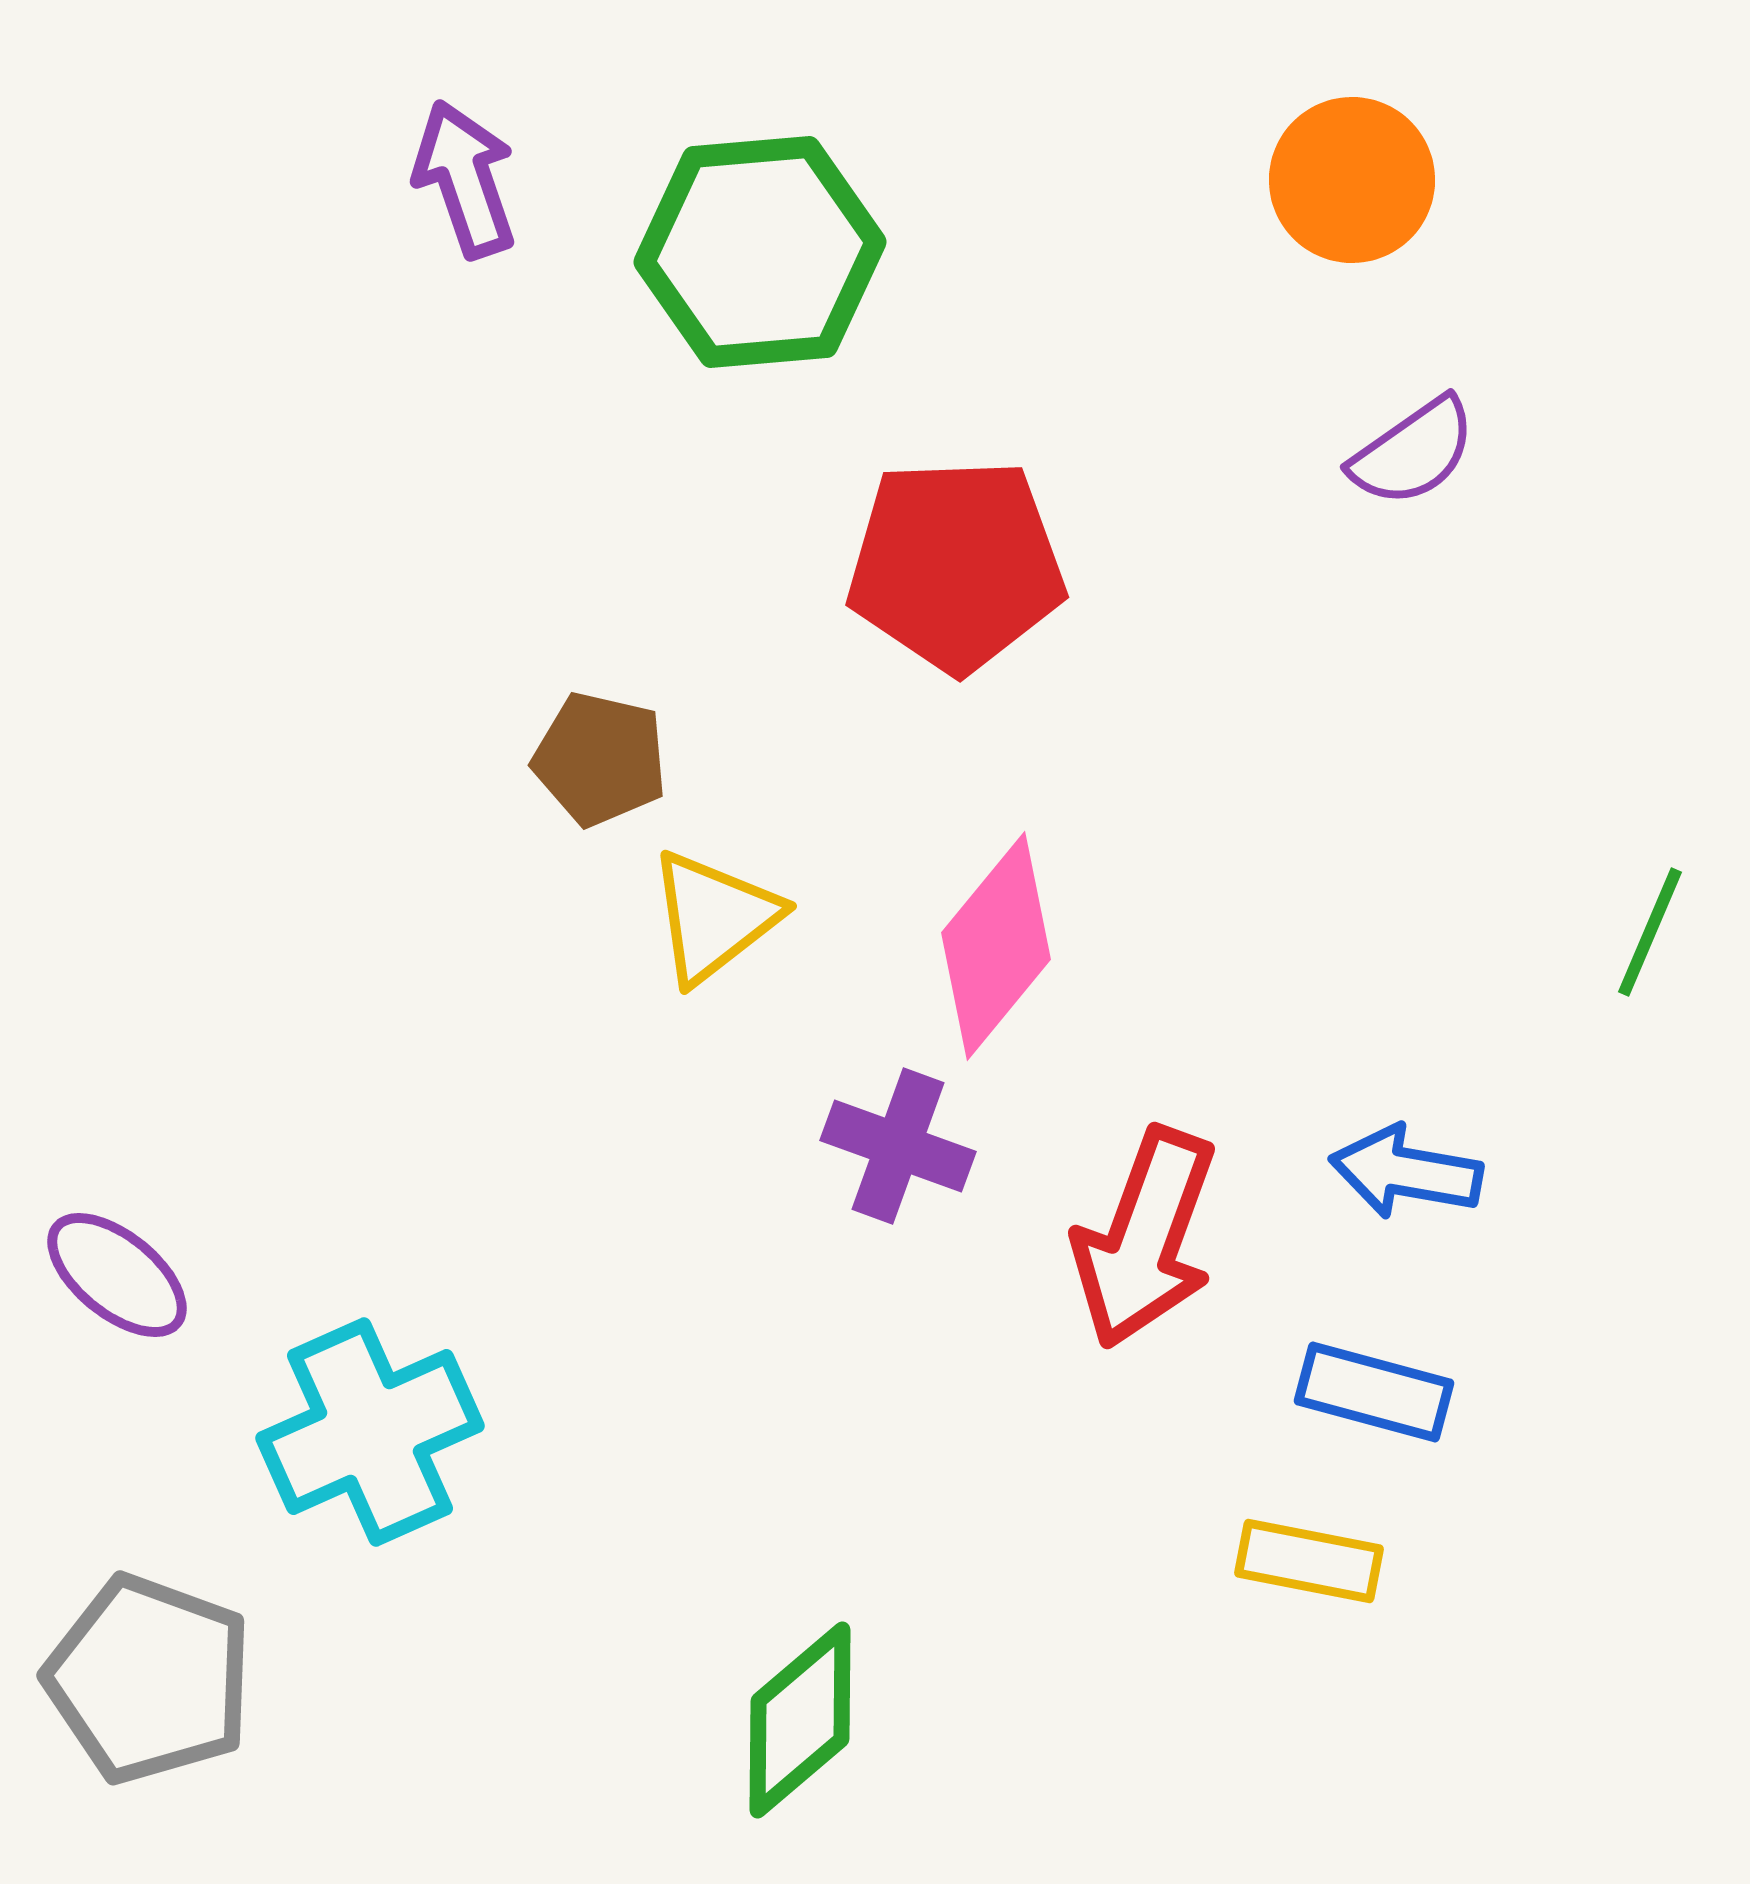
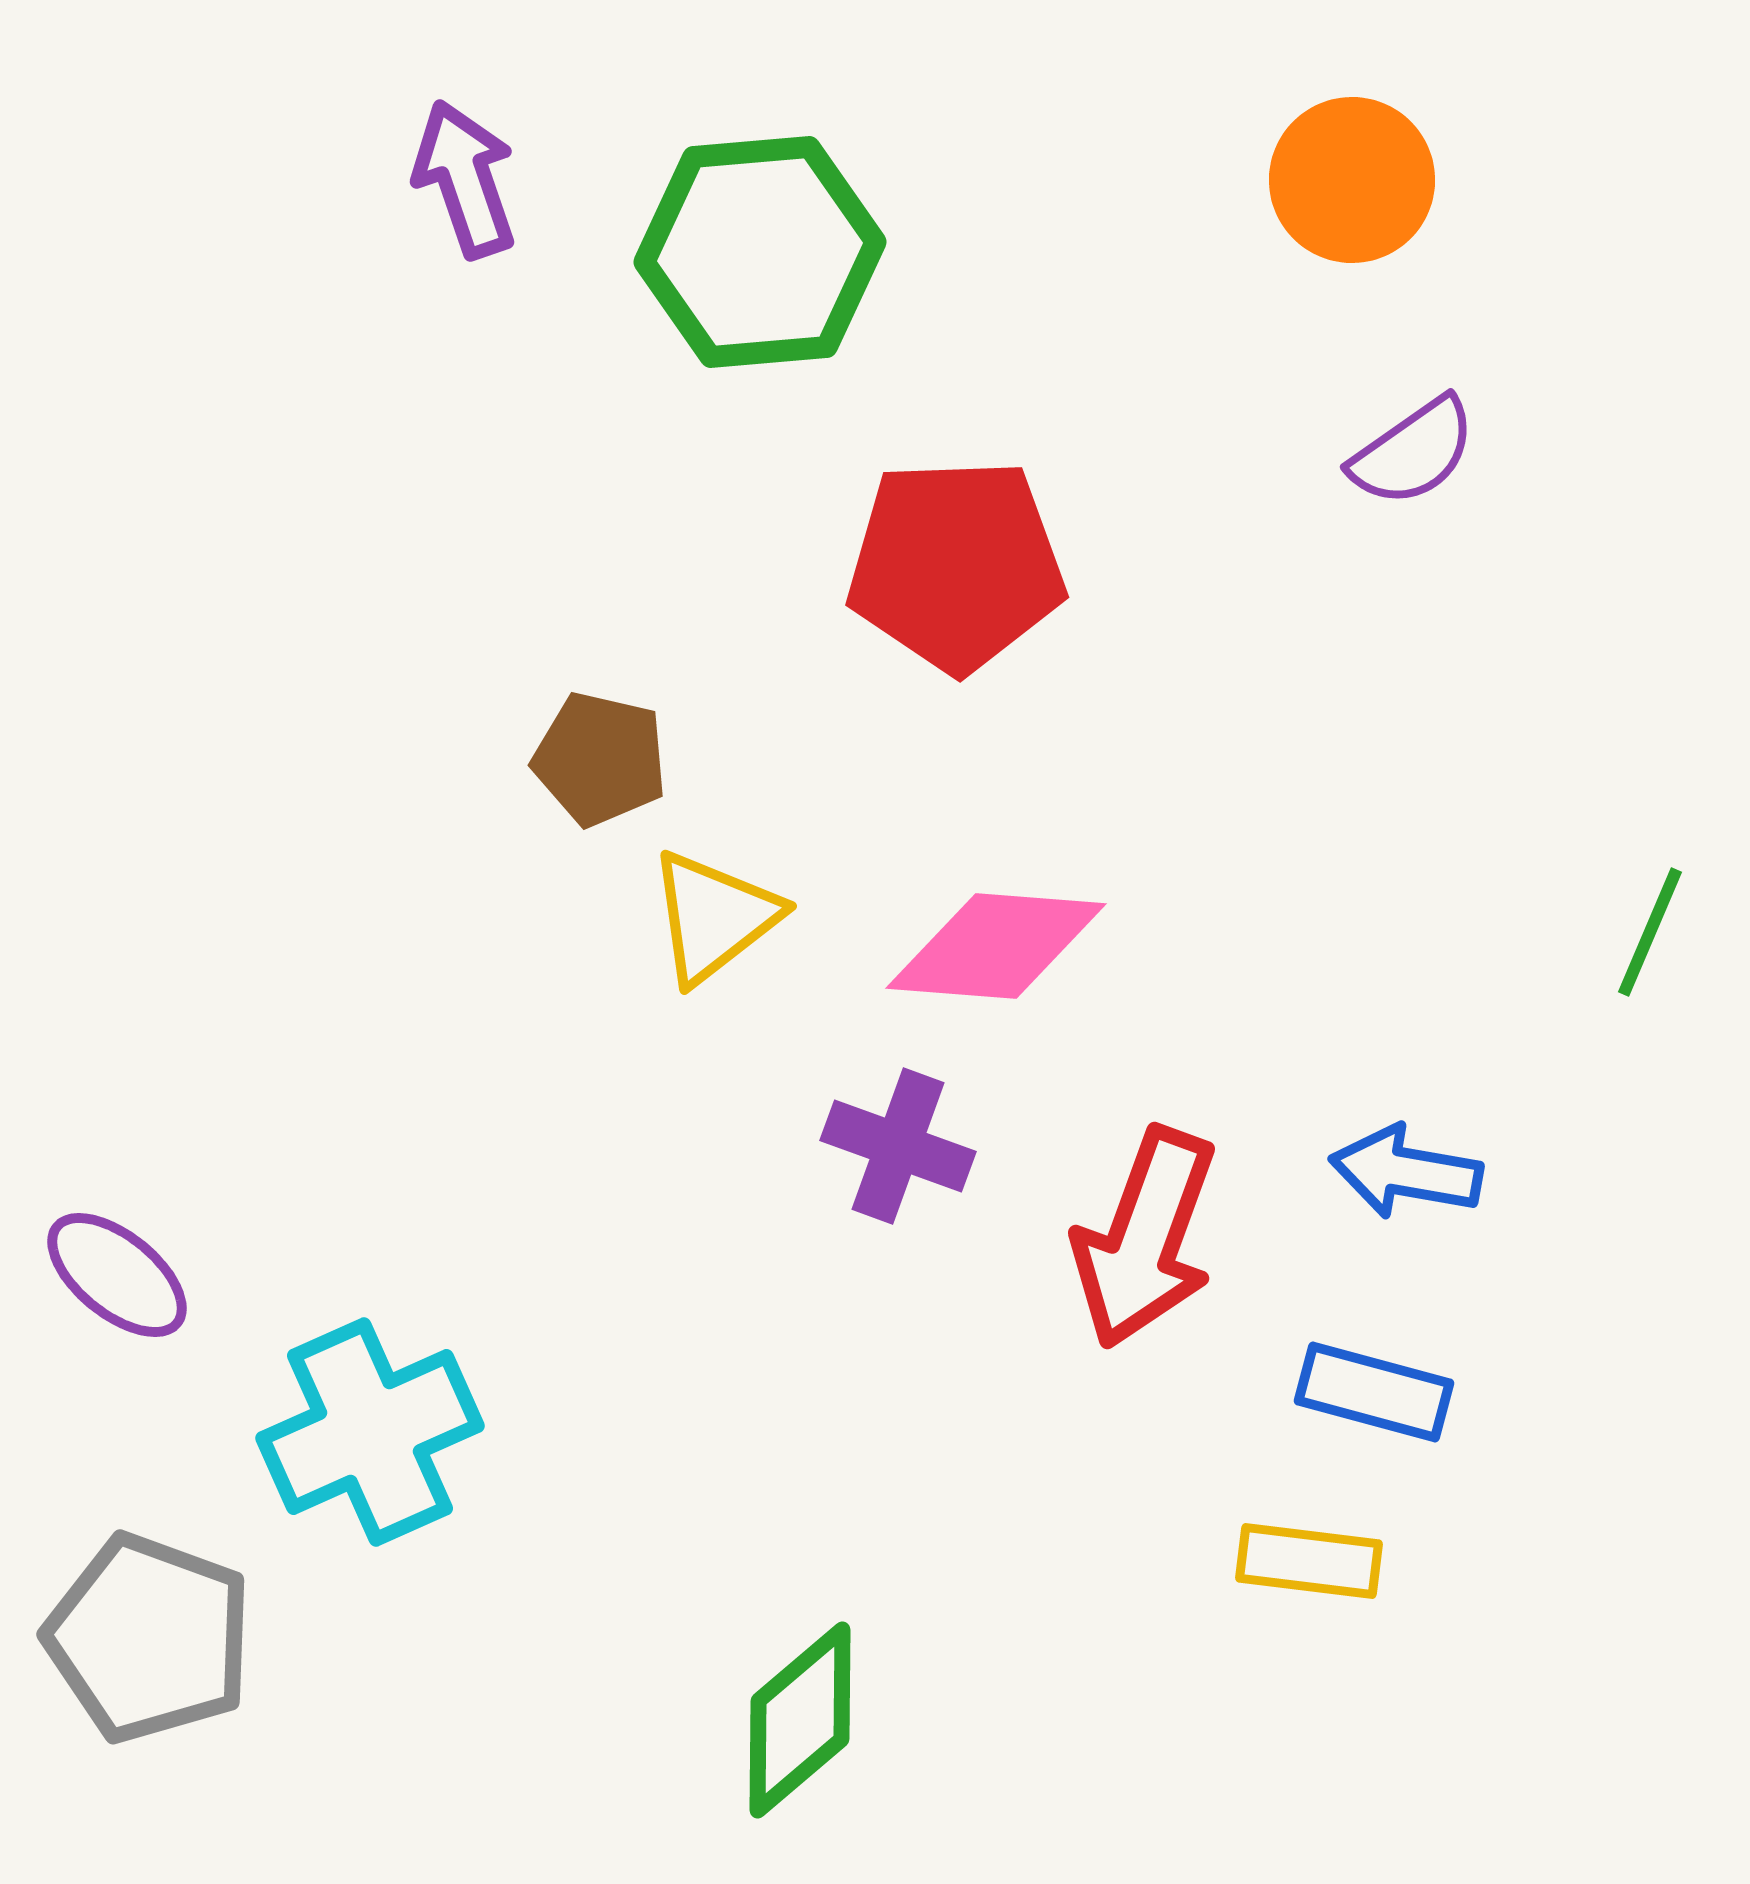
pink diamond: rotated 55 degrees clockwise
yellow rectangle: rotated 4 degrees counterclockwise
gray pentagon: moved 41 px up
